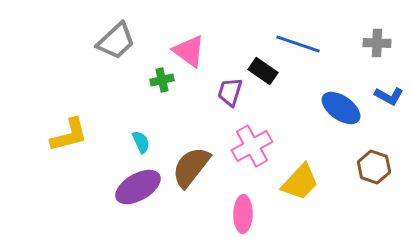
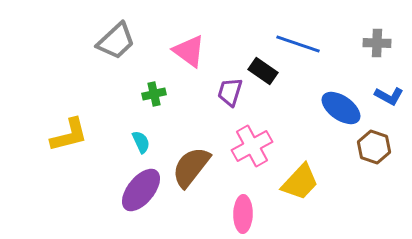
green cross: moved 8 px left, 14 px down
brown hexagon: moved 20 px up
purple ellipse: moved 3 px right, 3 px down; rotated 21 degrees counterclockwise
